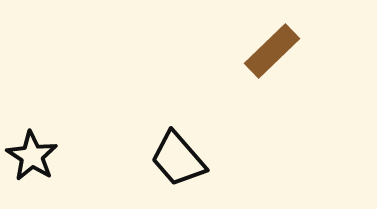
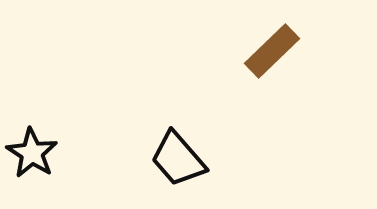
black star: moved 3 px up
